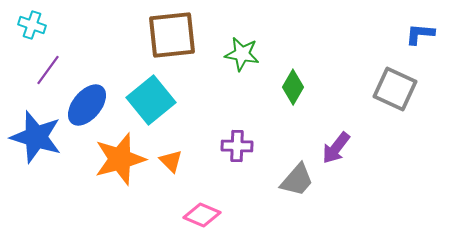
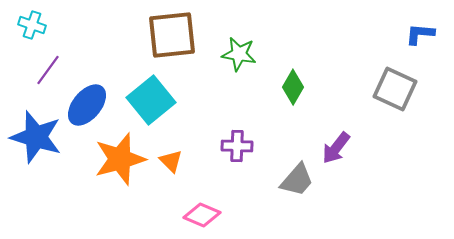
green star: moved 3 px left
